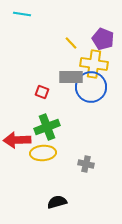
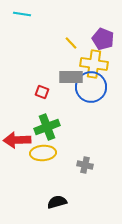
gray cross: moved 1 px left, 1 px down
